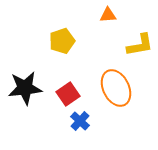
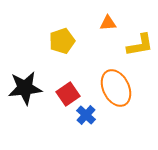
orange triangle: moved 8 px down
blue cross: moved 6 px right, 6 px up
